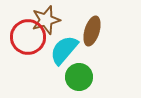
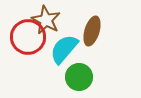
brown star: rotated 28 degrees counterclockwise
cyan semicircle: moved 1 px up
